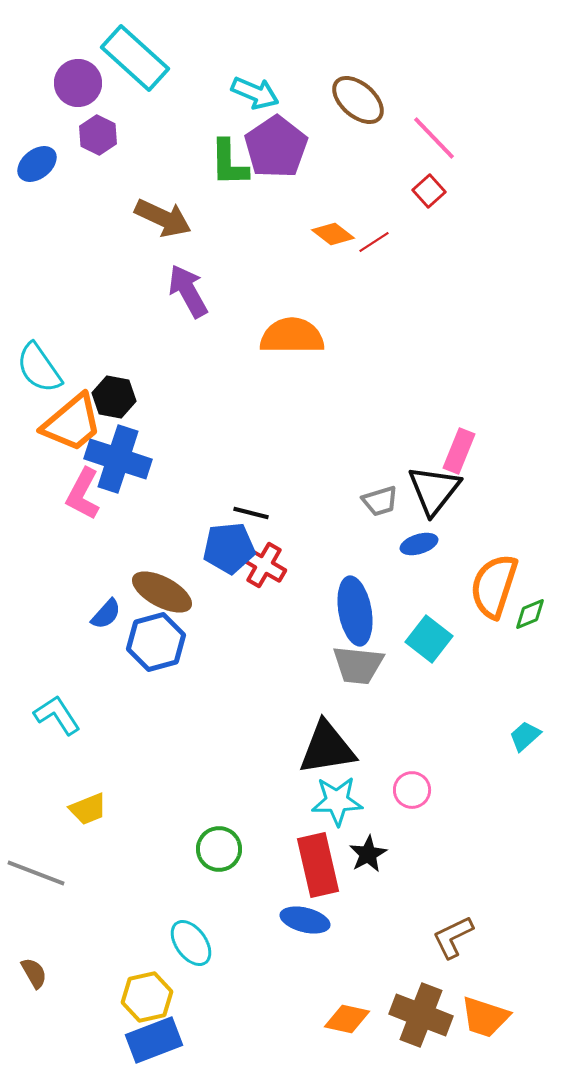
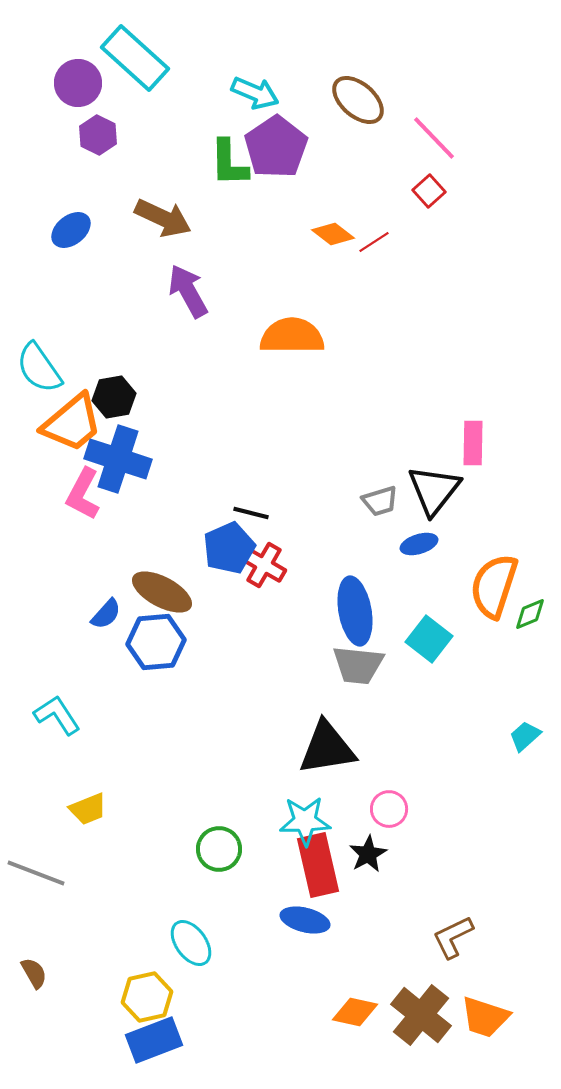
blue ellipse at (37, 164): moved 34 px right, 66 px down
black hexagon at (114, 397): rotated 21 degrees counterclockwise
pink rectangle at (459, 451): moved 14 px right, 8 px up; rotated 21 degrees counterclockwise
blue pentagon at (229, 548): rotated 18 degrees counterclockwise
blue hexagon at (156, 642): rotated 10 degrees clockwise
pink circle at (412, 790): moved 23 px left, 19 px down
cyan star at (337, 801): moved 32 px left, 20 px down
brown cross at (421, 1015): rotated 18 degrees clockwise
orange diamond at (347, 1019): moved 8 px right, 7 px up
